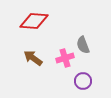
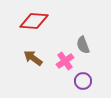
pink cross: moved 3 px down; rotated 18 degrees counterclockwise
